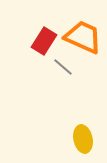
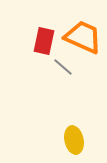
red rectangle: rotated 20 degrees counterclockwise
yellow ellipse: moved 9 px left, 1 px down
